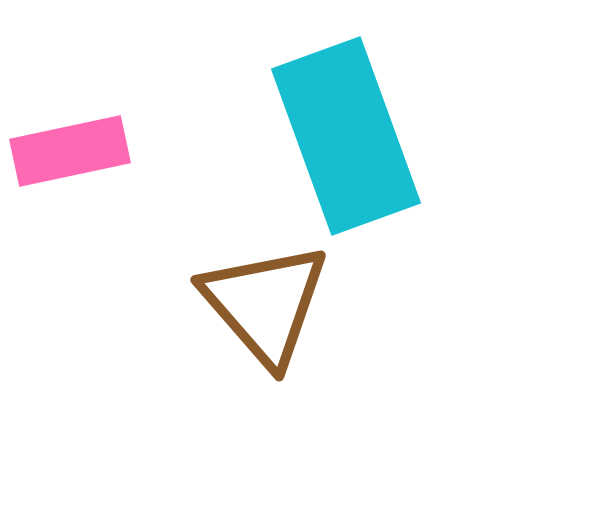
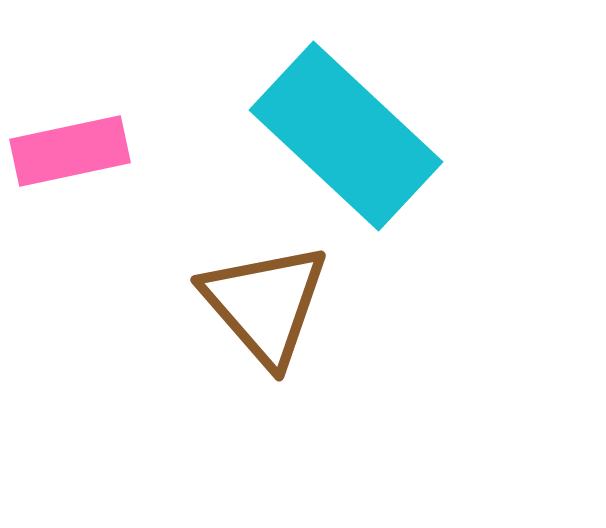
cyan rectangle: rotated 27 degrees counterclockwise
